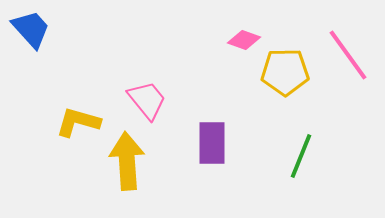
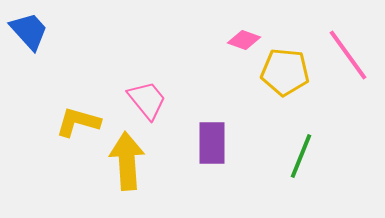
blue trapezoid: moved 2 px left, 2 px down
yellow pentagon: rotated 6 degrees clockwise
